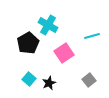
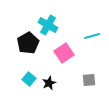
gray square: rotated 32 degrees clockwise
